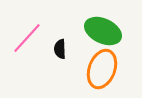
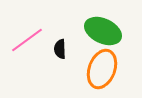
pink line: moved 2 px down; rotated 12 degrees clockwise
